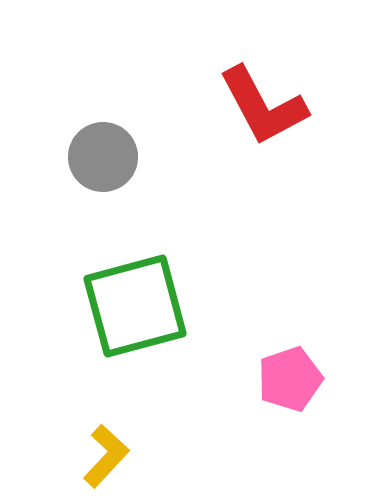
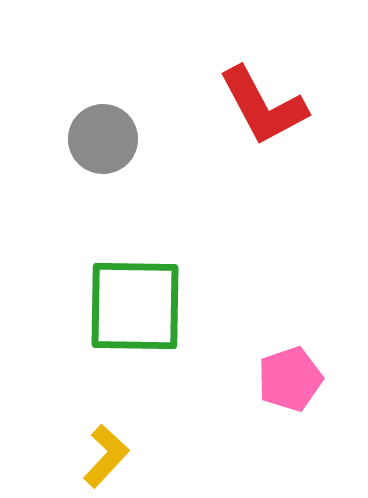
gray circle: moved 18 px up
green square: rotated 16 degrees clockwise
